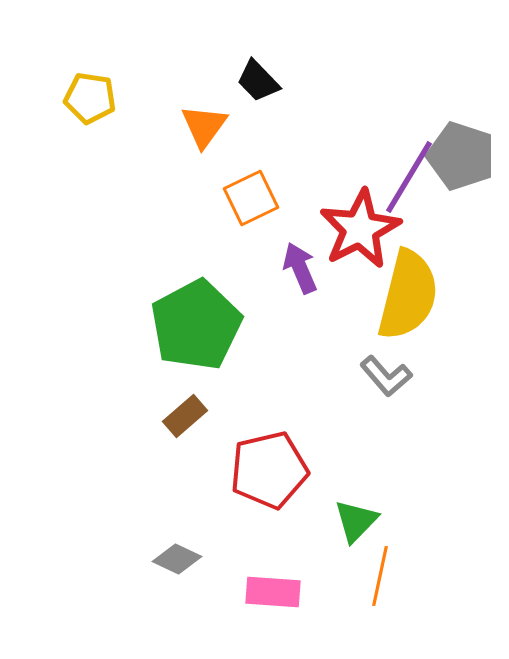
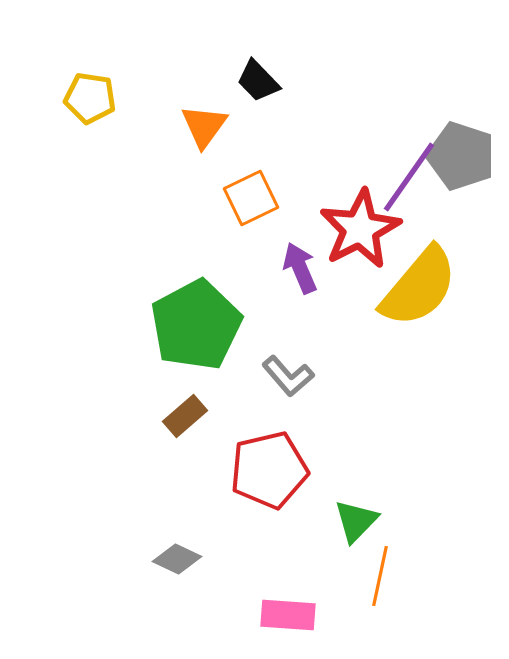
purple line: rotated 4 degrees clockwise
yellow semicircle: moved 11 px right, 8 px up; rotated 26 degrees clockwise
gray L-shape: moved 98 px left
pink rectangle: moved 15 px right, 23 px down
